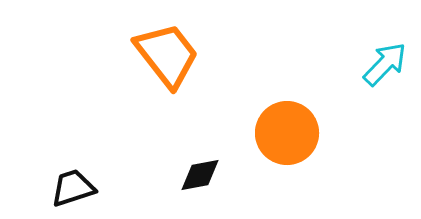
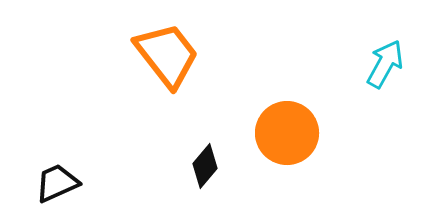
cyan arrow: rotated 15 degrees counterclockwise
black diamond: moved 5 px right, 9 px up; rotated 39 degrees counterclockwise
black trapezoid: moved 16 px left, 5 px up; rotated 6 degrees counterclockwise
